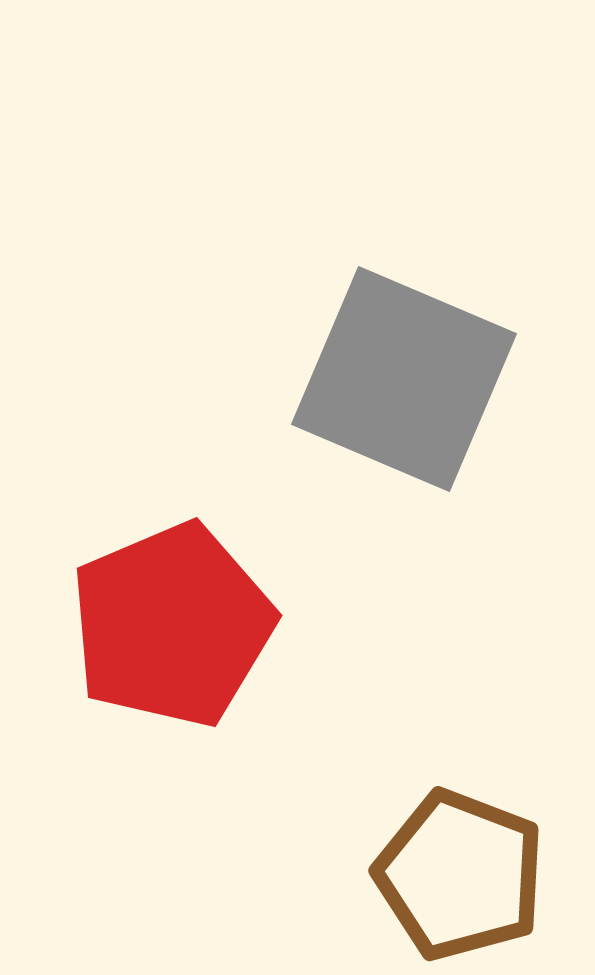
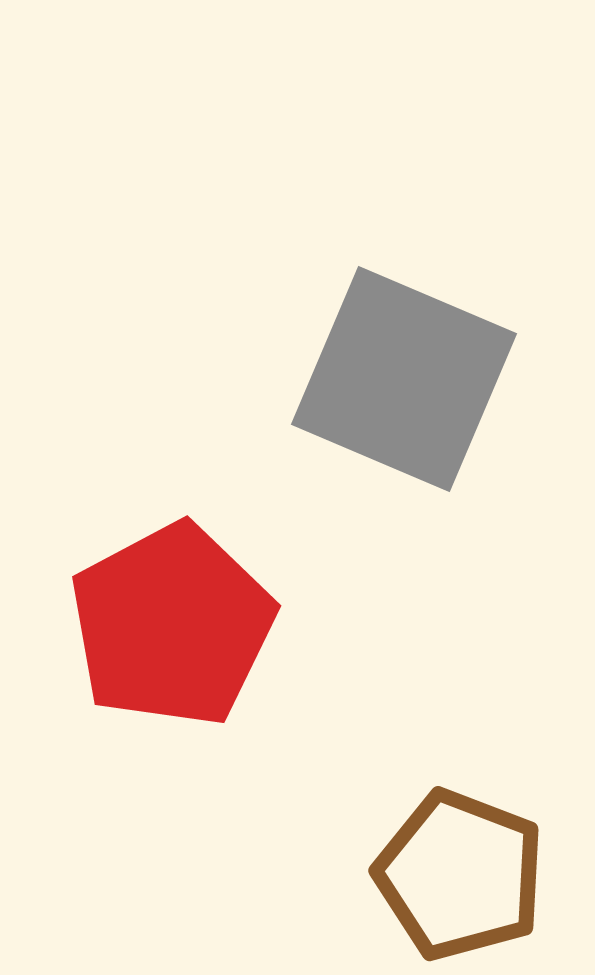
red pentagon: rotated 5 degrees counterclockwise
